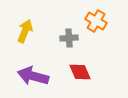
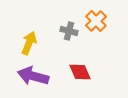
orange cross: rotated 15 degrees clockwise
yellow arrow: moved 4 px right, 12 px down
gray cross: moved 7 px up; rotated 18 degrees clockwise
